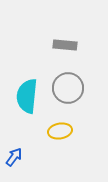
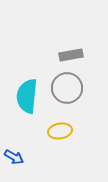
gray rectangle: moved 6 px right, 10 px down; rotated 15 degrees counterclockwise
gray circle: moved 1 px left
blue arrow: rotated 84 degrees clockwise
